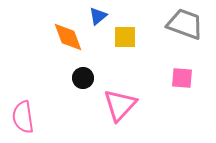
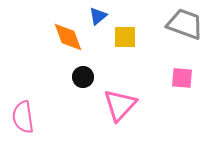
black circle: moved 1 px up
